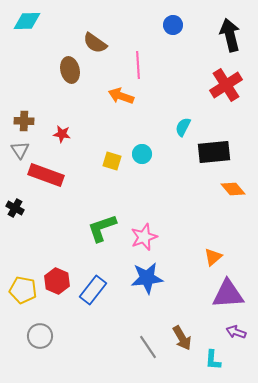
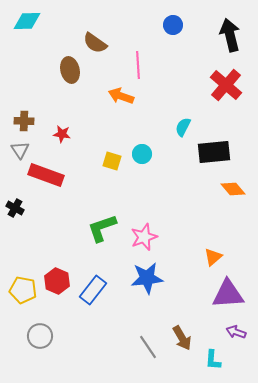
red cross: rotated 16 degrees counterclockwise
